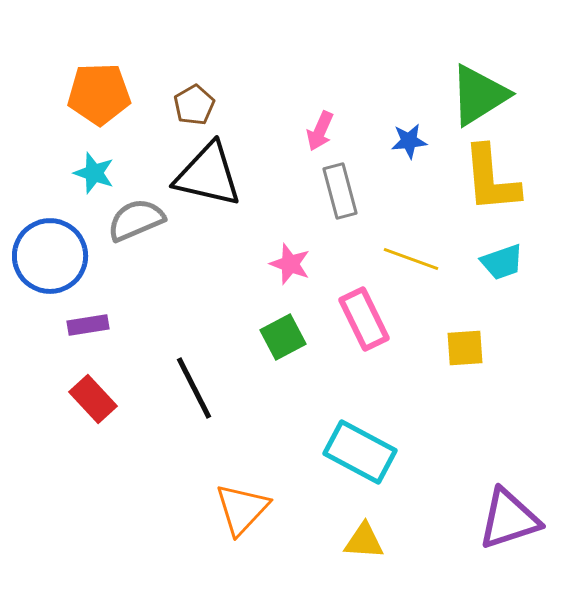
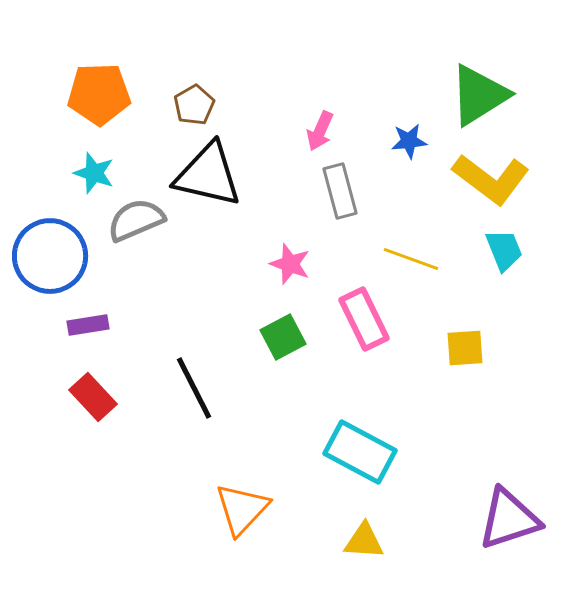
yellow L-shape: rotated 48 degrees counterclockwise
cyan trapezoid: moved 2 px right, 12 px up; rotated 93 degrees counterclockwise
red rectangle: moved 2 px up
